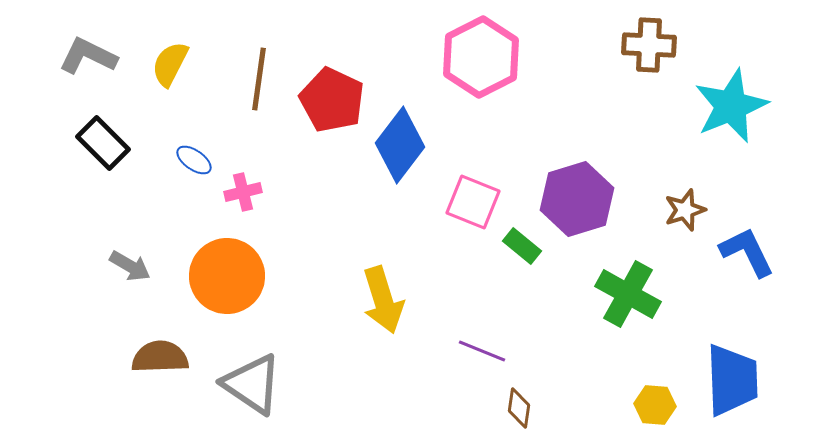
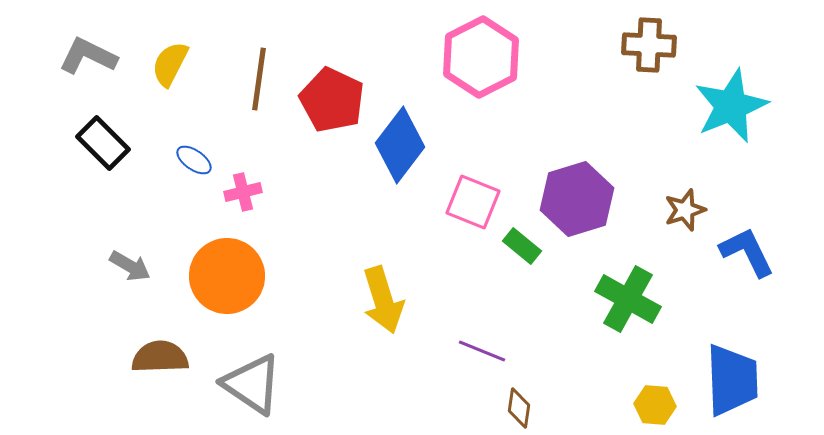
green cross: moved 5 px down
